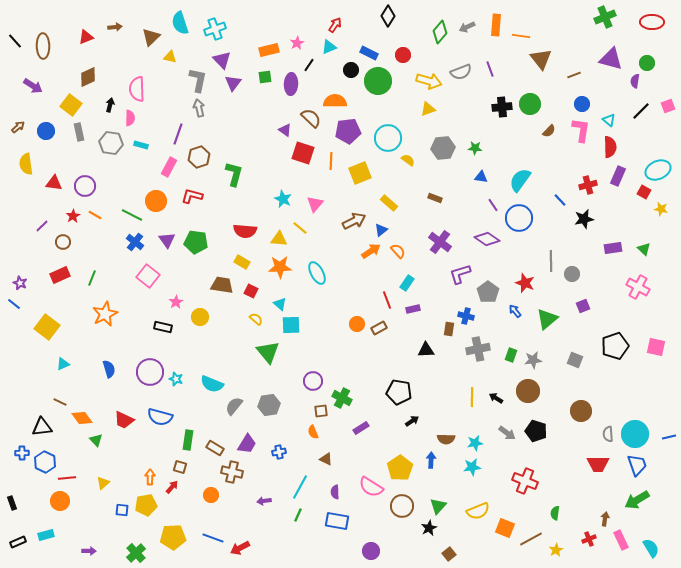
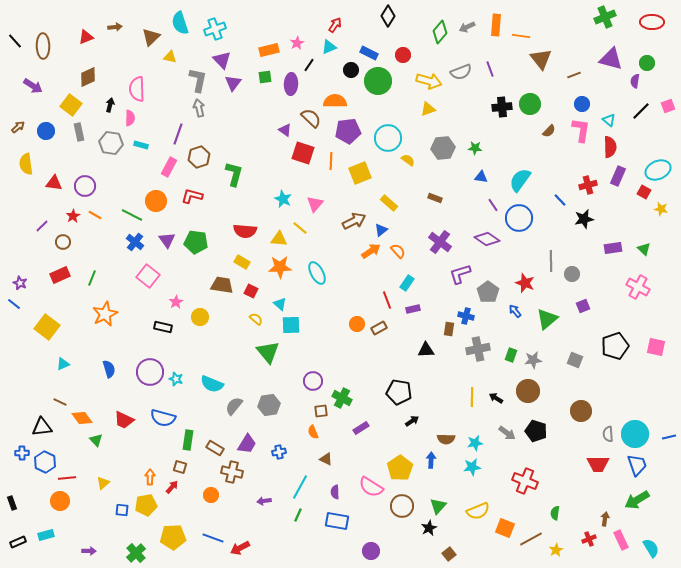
blue semicircle at (160, 417): moved 3 px right, 1 px down
